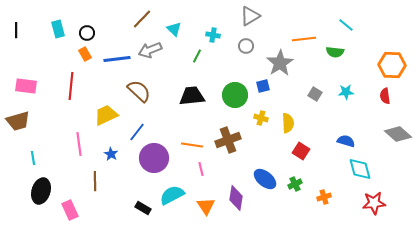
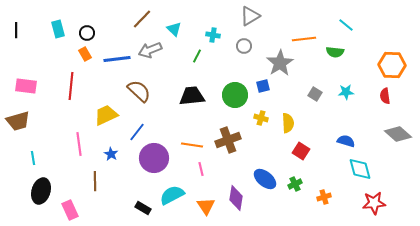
gray circle at (246, 46): moved 2 px left
